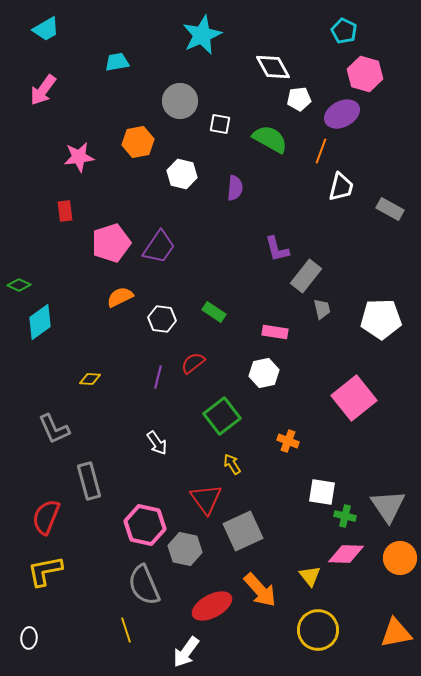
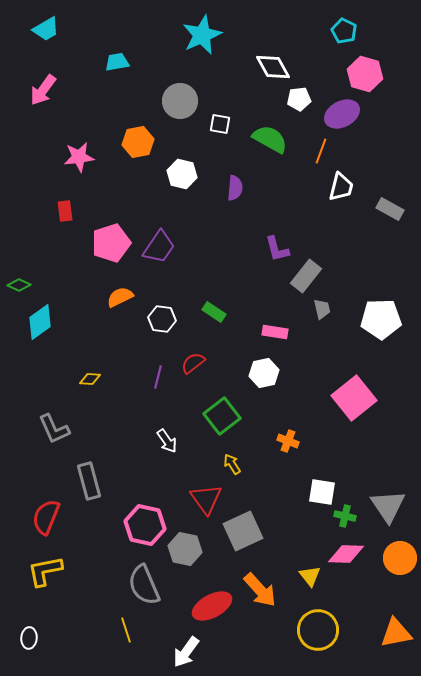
white arrow at (157, 443): moved 10 px right, 2 px up
